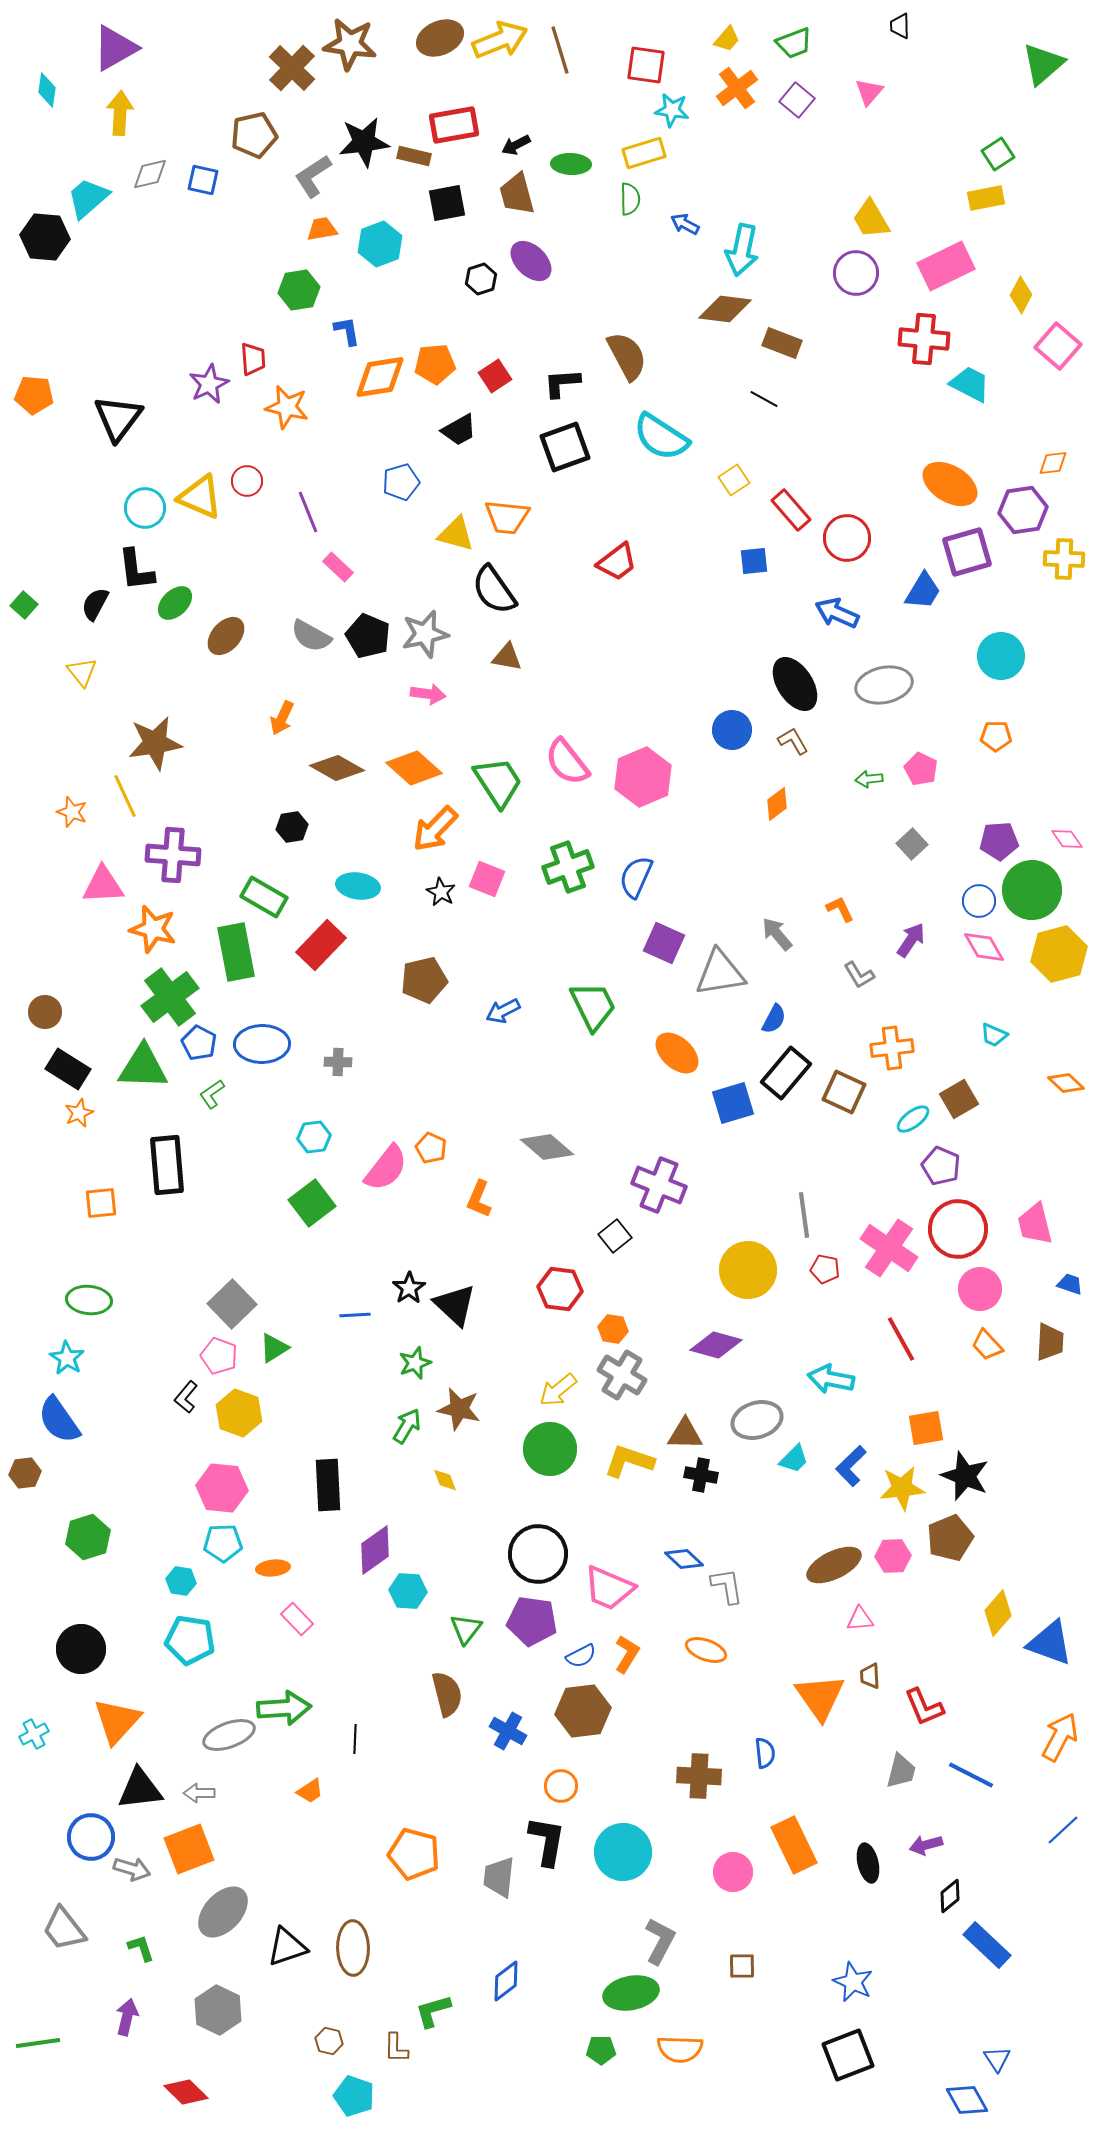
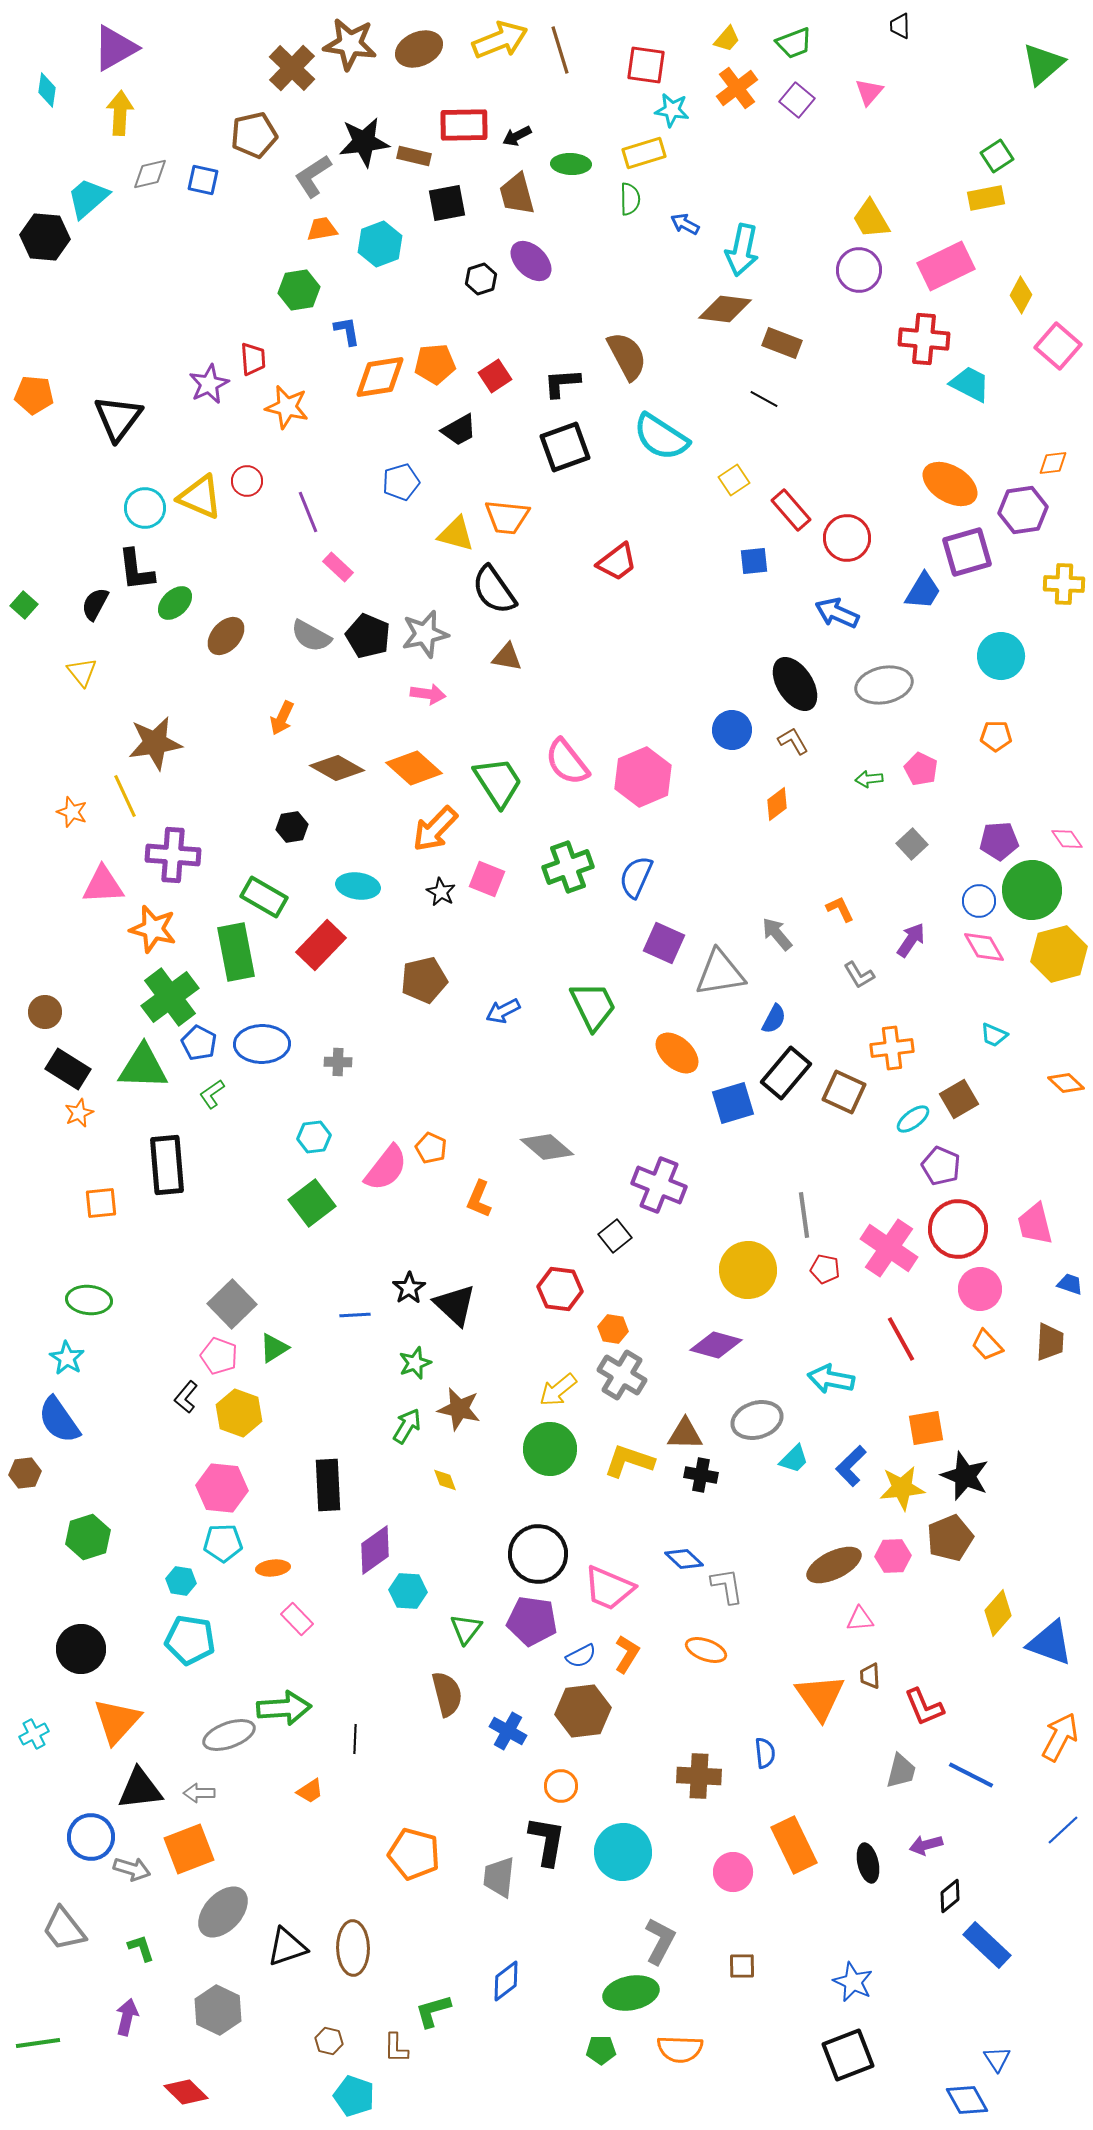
brown ellipse at (440, 38): moved 21 px left, 11 px down
red rectangle at (454, 125): moved 10 px right; rotated 9 degrees clockwise
black arrow at (516, 145): moved 1 px right, 9 px up
green square at (998, 154): moved 1 px left, 2 px down
purple circle at (856, 273): moved 3 px right, 3 px up
yellow cross at (1064, 559): moved 25 px down
